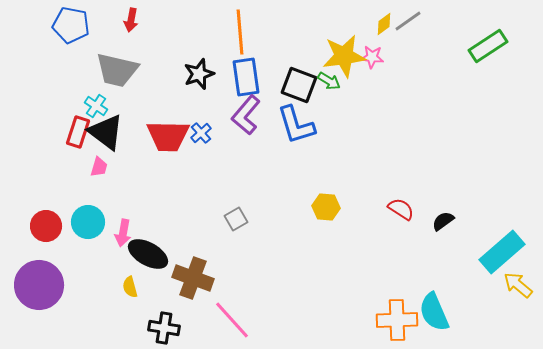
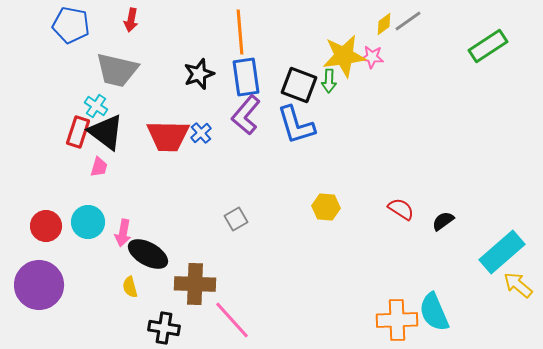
green arrow: rotated 60 degrees clockwise
brown cross: moved 2 px right, 6 px down; rotated 18 degrees counterclockwise
